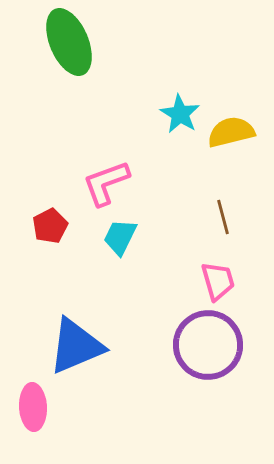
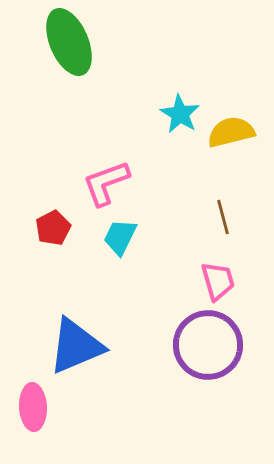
red pentagon: moved 3 px right, 2 px down
